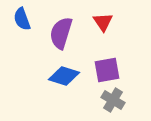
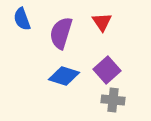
red triangle: moved 1 px left
purple square: rotated 32 degrees counterclockwise
gray cross: rotated 25 degrees counterclockwise
